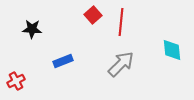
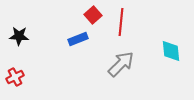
black star: moved 13 px left, 7 px down
cyan diamond: moved 1 px left, 1 px down
blue rectangle: moved 15 px right, 22 px up
red cross: moved 1 px left, 4 px up
